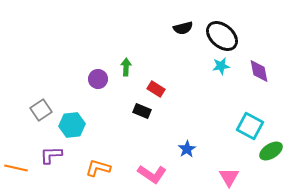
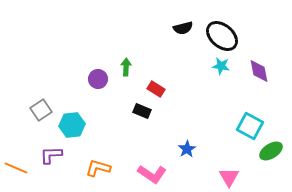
cyan star: rotated 18 degrees clockwise
orange line: rotated 10 degrees clockwise
